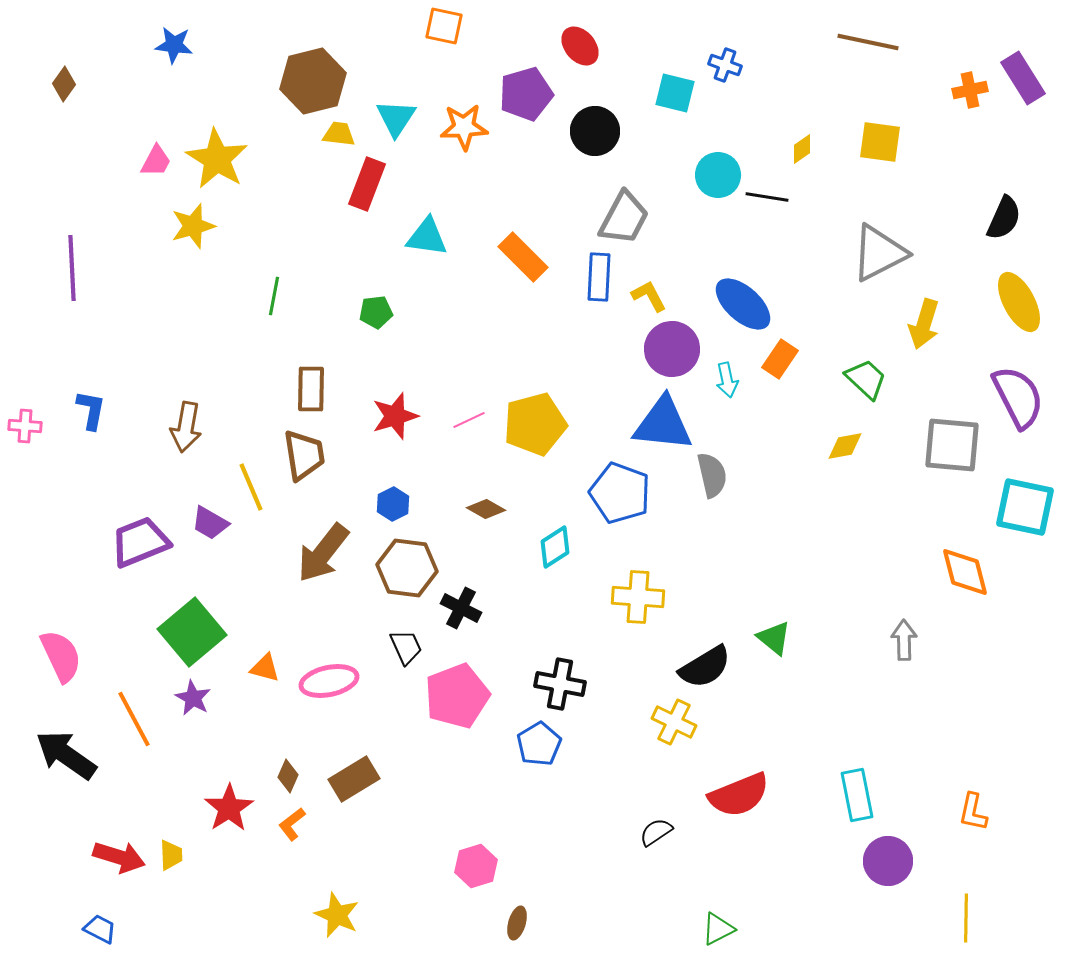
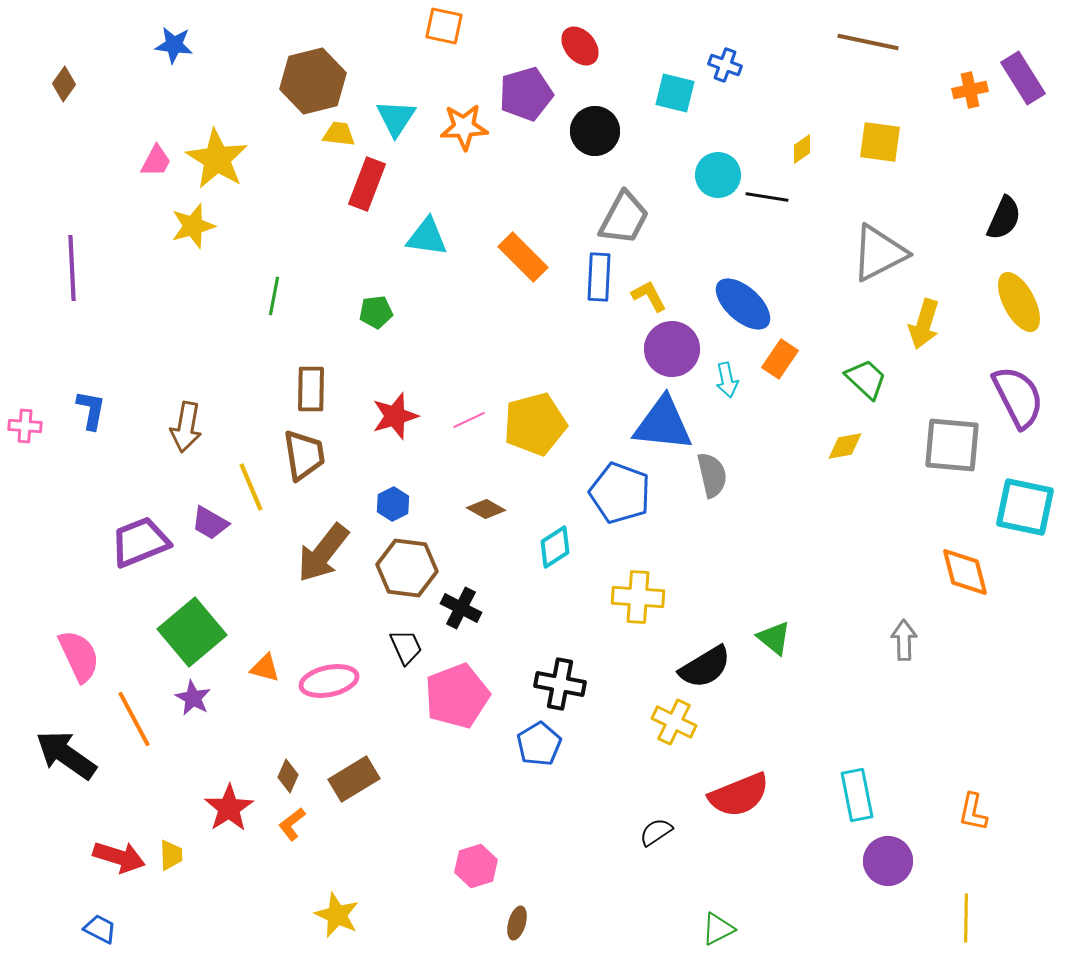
pink semicircle at (61, 656): moved 18 px right
